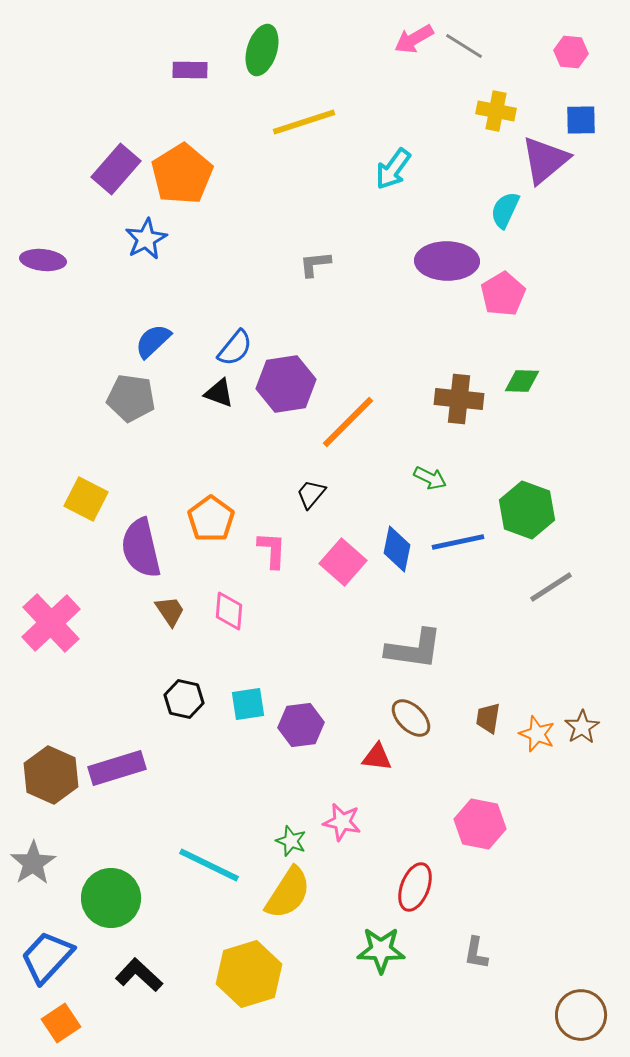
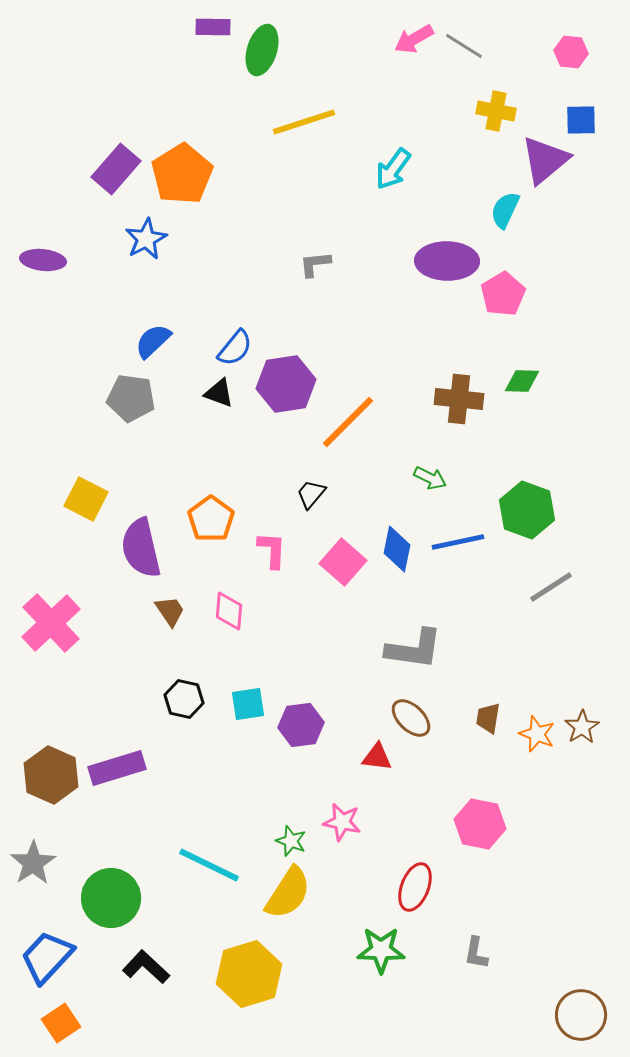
purple rectangle at (190, 70): moved 23 px right, 43 px up
black L-shape at (139, 975): moved 7 px right, 8 px up
